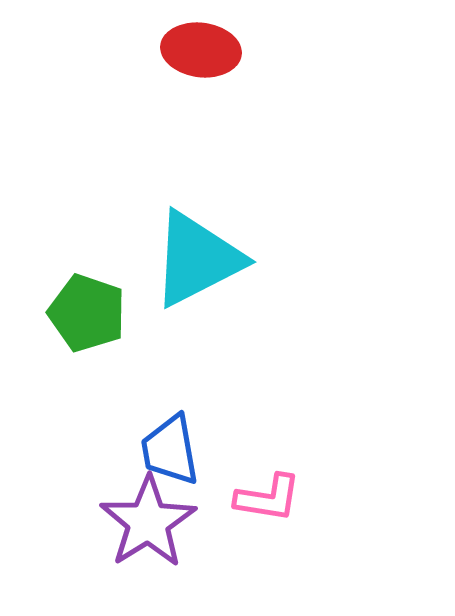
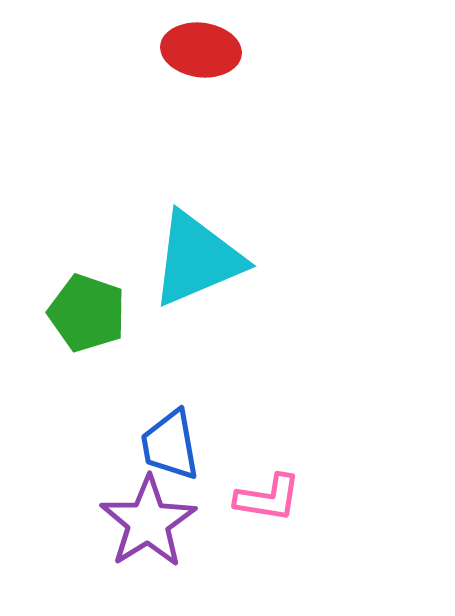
cyan triangle: rotated 4 degrees clockwise
blue trapezoid: moved 5 px up
